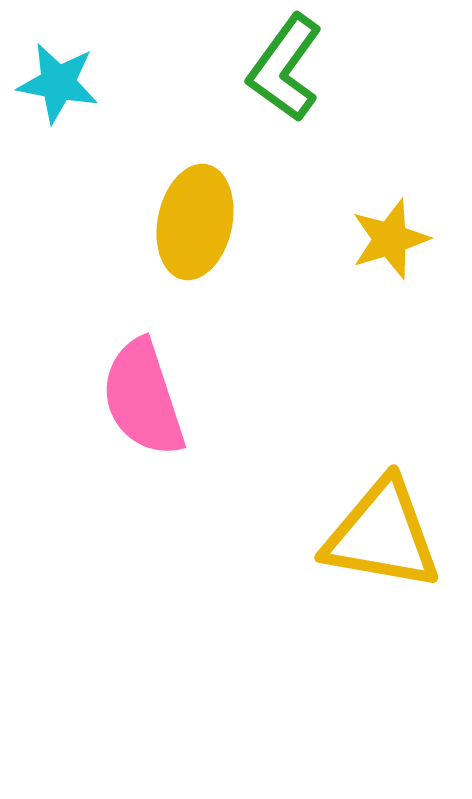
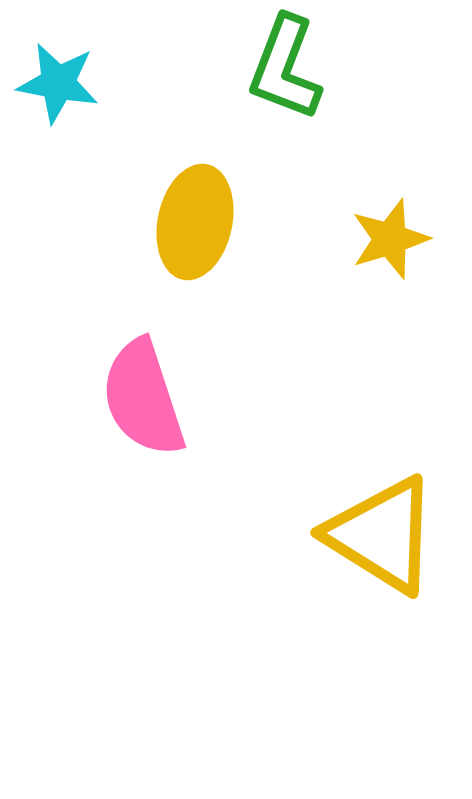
green L-shape: rotated 15 degrees counterclockwise
yellow triangle: rotated 22 degrees clockwise
